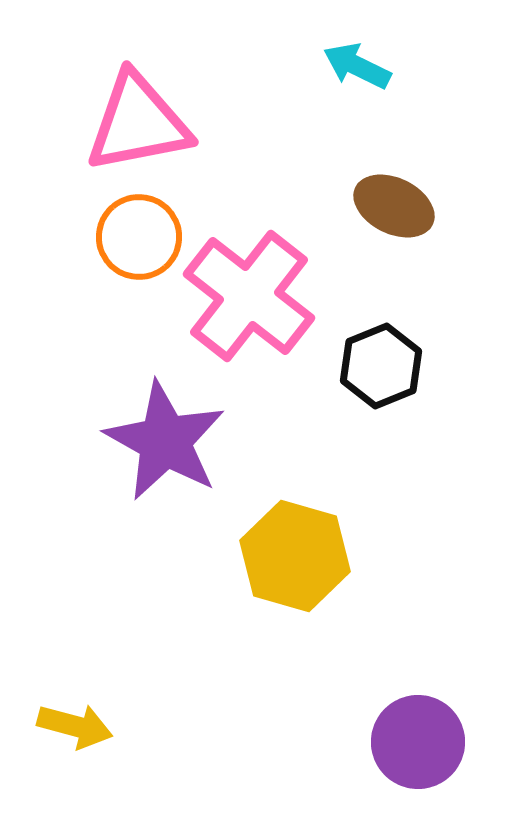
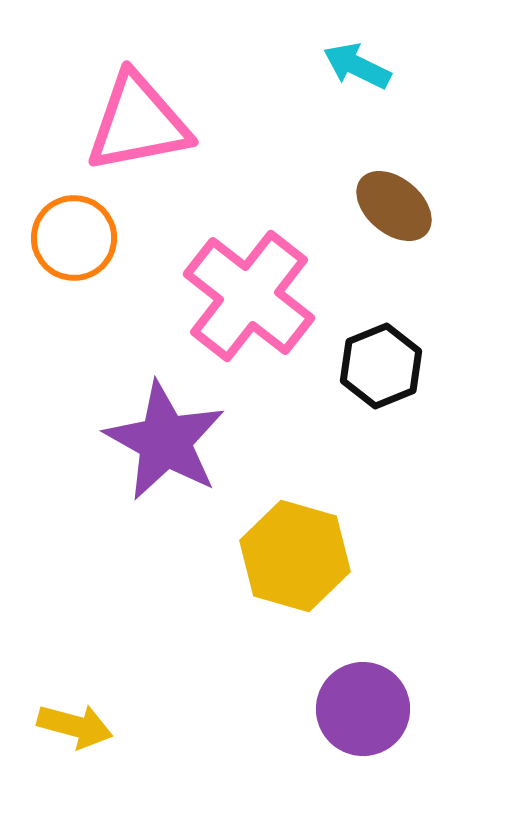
brown ellipse: rotated 14 degrees clockwise
orange circle: moved 65 px left, 1 px down
purple circle: moved 55 px left, 33 px up
